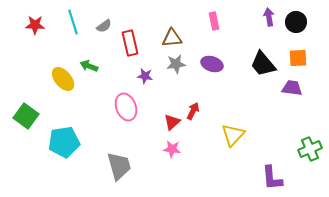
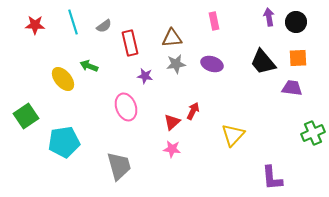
black trapezoid: moved 2 px up
green square: rotated 20 degrees clockwise
green cross: moved 3 px right, 16 px up
